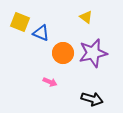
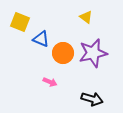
blue triangle: moved 6 px down
